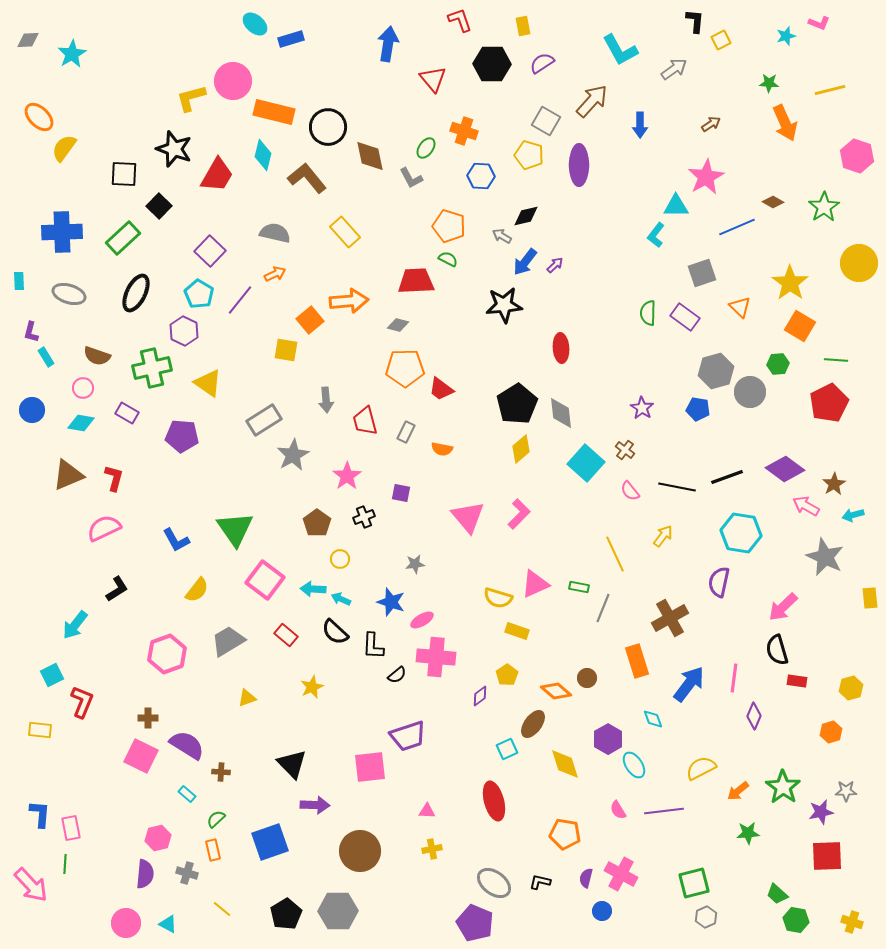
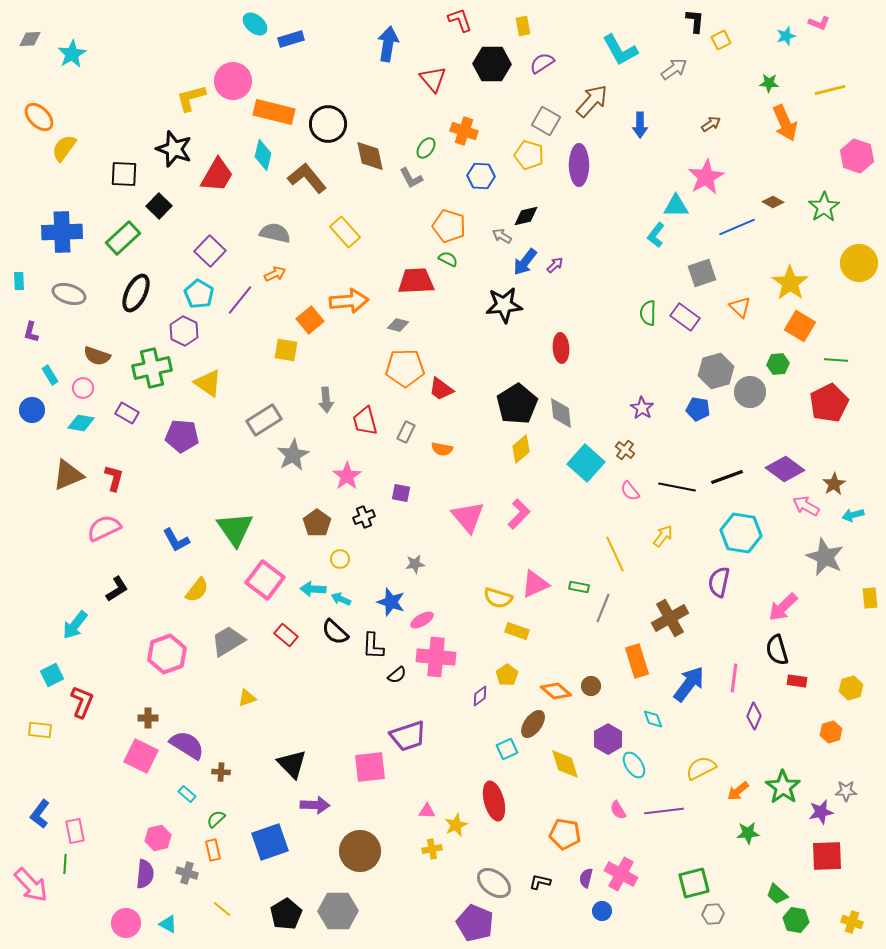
gray diamond at (28, 40): moved 2 px right, 1 px up
black circle at (328, 127): moved 3 px up
cyan rectangle at (46, 357): moved 4 px right, 18 px down
brown circle at (587, 678): moved 4 px right, 8 px down
yellow star at (312, 687): moved 144 px right, 138 px down
blue L-shape at (40, 814): rotated 148 degrees counterclockwise
pink rectangle at (71, 828): moved 4 px right, 3 px down
gray hexagon at (706, 917): moved 7 px right, 3 px up; rotated 20 degrees clockwise
